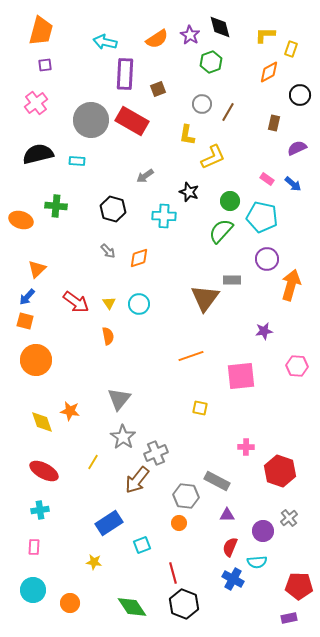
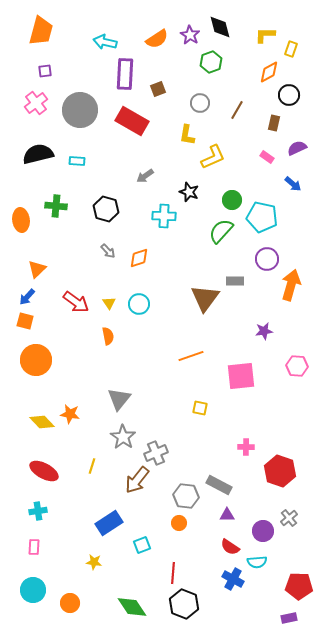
purple square at (45, 65): moved 6 px down
black circle at (300, 95): moved 11 px left
gray circle at (202, 104): moved 2 px left, 1 px up
brown line at (228, 112): moved 9 px right, 2 px up
gray circle at (91, 120): moved 11 px left, 10 px up
pink rectangle at (267, 179): moved 22 px up
green circle at (230, 201): moved 2 px right, 1 px up
black hexagon at (113, 209): moved 7 px left
orange ellipse at (21, 220): rotated 65 degrees clockwise
gray rectangle at (232, 280): moved 3 px right, 1 px down
orange star at (70, 411): moved 3 px down
yellow diamond at (42, 422): rotated 25 degrees counterclockwise
yellow line at (93, 462): moved 1 px left, 4 px down; rotated 14 degrees counterclockwise
gray rectangle at (217, 481): moved 2 px right, 4 px down
cyan cross at (40, 510): moved 2 px left, 1 px down
red semicircle at (230, 547): rotated 78 degrees counterclockwise
red line at (173, 573): rotated 20 degrees clockwise
